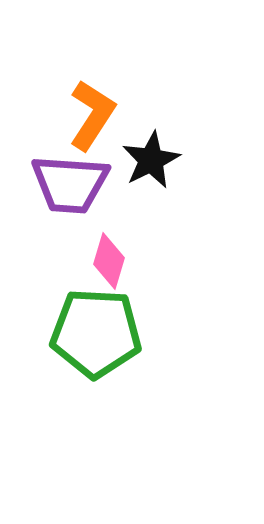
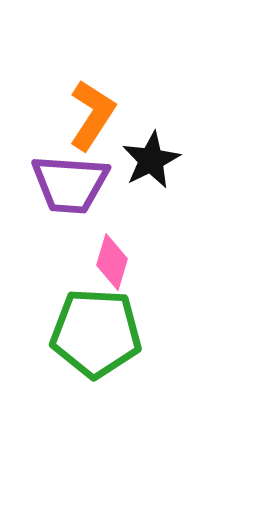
pink diamond: moved 3 px right, 1 px down
